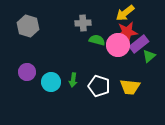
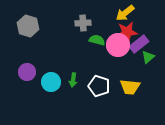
green triangle: moved 1 px left, 1 px down
